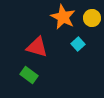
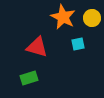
cyan square: rotated 32 degrees clockwise
green rectangle: moved 3 px down; rotated 54 degrees counterclockwise
